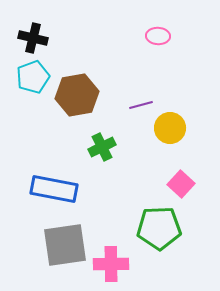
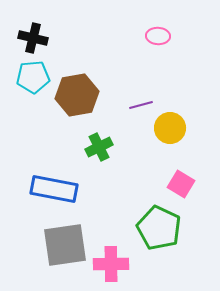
cyan pentagon: rotated 16 degrees clockwise
green cross: moved 3 px left
pink square: rotated 12 degrees counterclockwise
green pentagon: rotated 27 degrees clockwise
